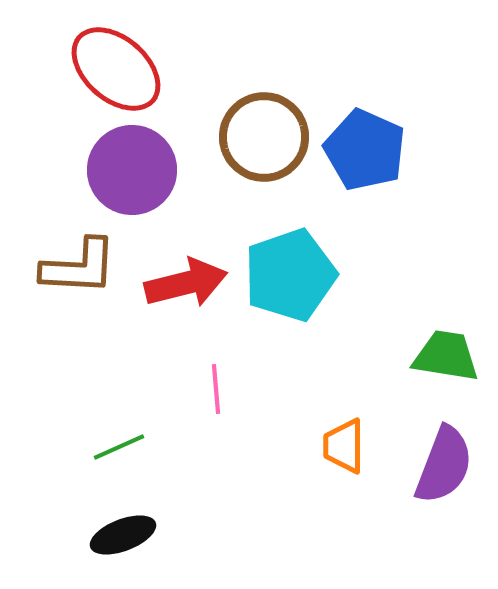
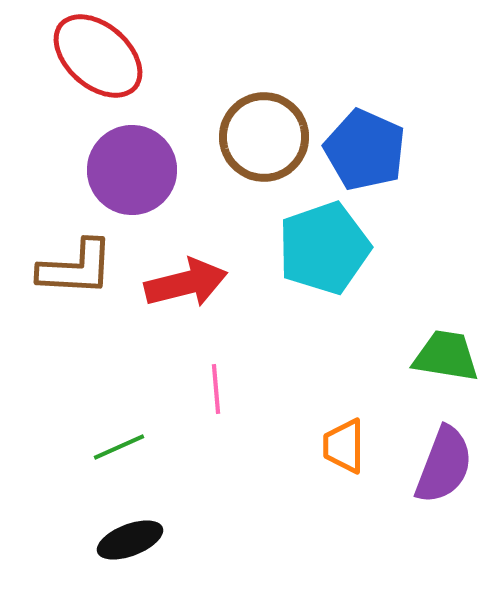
red ellipse: moved 18 px left, 13 px up
brown L-shape: moved 3 px left, 1 px down
cyan pentagon: moved 34 px right, 27 px up
black ellipse: moved 7 px right, 5 px down
